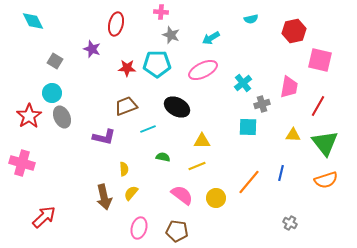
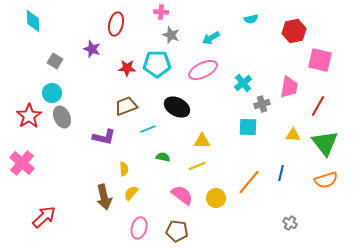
cyan diamond at (33, 21): rotated 25 degrees clockwise
pink cross at (22, 163): rotated 25 degrees clockwise
